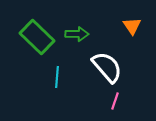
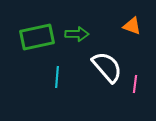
orange triangle: rotated 36 degrees counterclockwise
green rectangle: rotated 56 degrees counterclockwise
pink line: moved 20 px right, 17 px up; rotated 12 degrees counterclockwise
